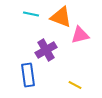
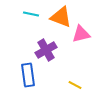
pink triangle: moved 1 px right, 1 px up
